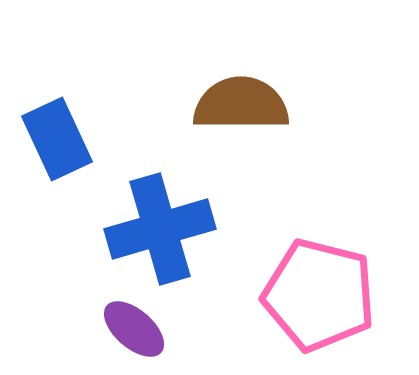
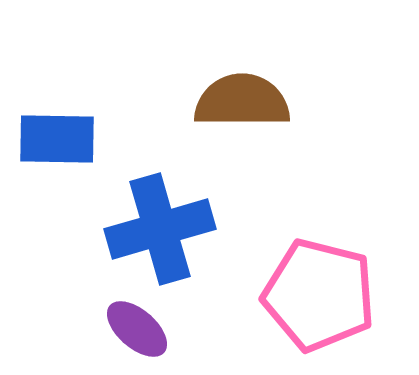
brown semicircle: moved 1 px right, 3 px up
blue rectangle: rotated 64 degrees counterclockwise
purple ellipse: moved 3 px right
